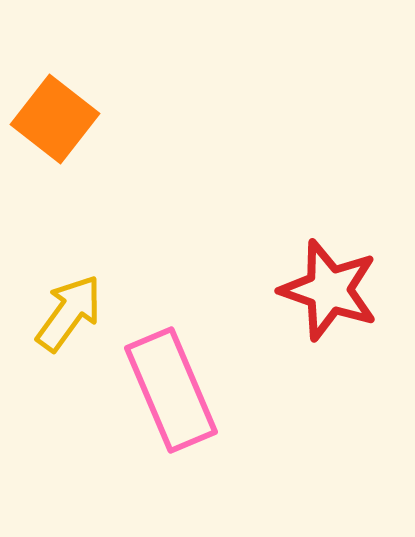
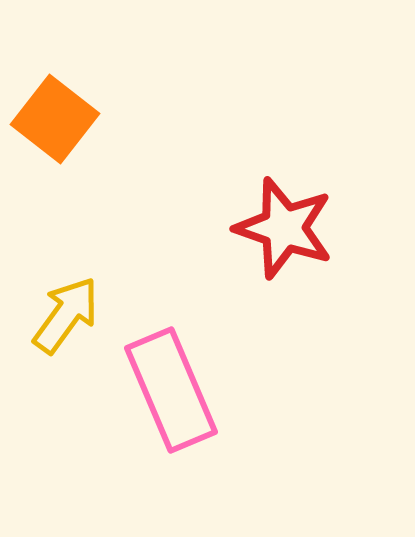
red star: moved 45 px left, 62 px up
yellow arrow: moved 3 px left, 2 px down
